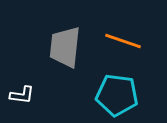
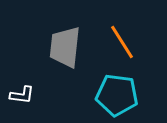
orange line: moved 1 px left, 1 px down; rotated 39 degrees clockwise
